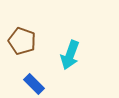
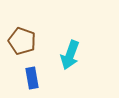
blue rectangle: moved 2 px left, 6 px up; rotated 35 degrees clockwise
